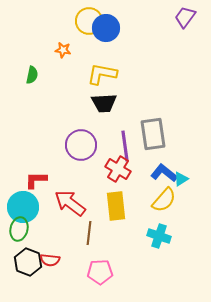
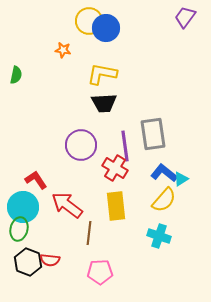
green semicircle: moved 16 px left
red cross: moved 3 px left, 1 px up
red L-shape: rotated 55 degrees clockwise
red arrow: moved 3 px left, 2 px down
